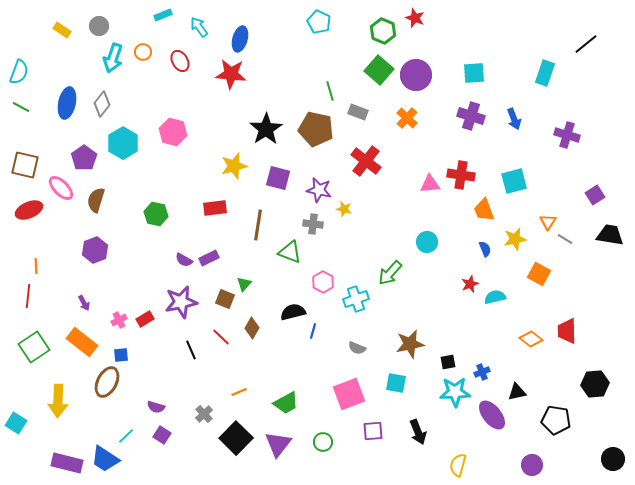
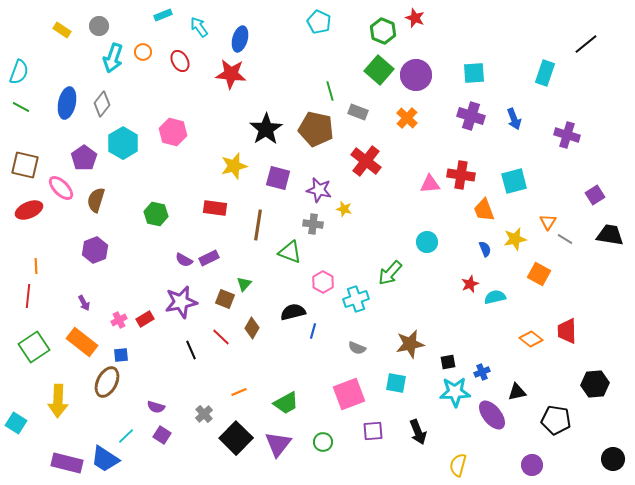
red rectangle at (215, 208): rotated 15 degrees clockwise
